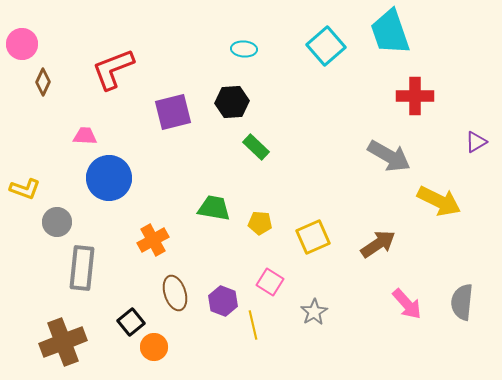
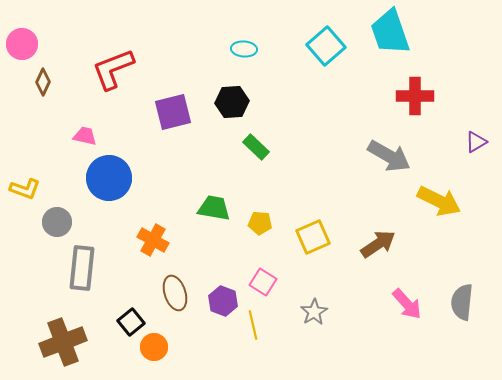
pink trapezoid: rotated 10 degrees clockwise
orange cross: rotated 32 degrees counterclockwise
pink square: moved 7 px left
